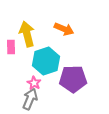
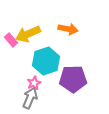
orange arrow: moved 4 px right; rotated 12 degrees counterclockwise
yellow arrow: moved 1 px right; rotated 100 degrees counterclockwise
pink rectangle: moved 7 px up; rotated 40 degrees counterclockwise
pink star: rotated 16 degrees clockwise
gray arrow: moved 1 px up
